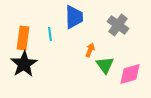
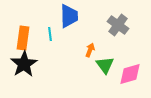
blue trapezoid: moved 5 px left, 1 px up
